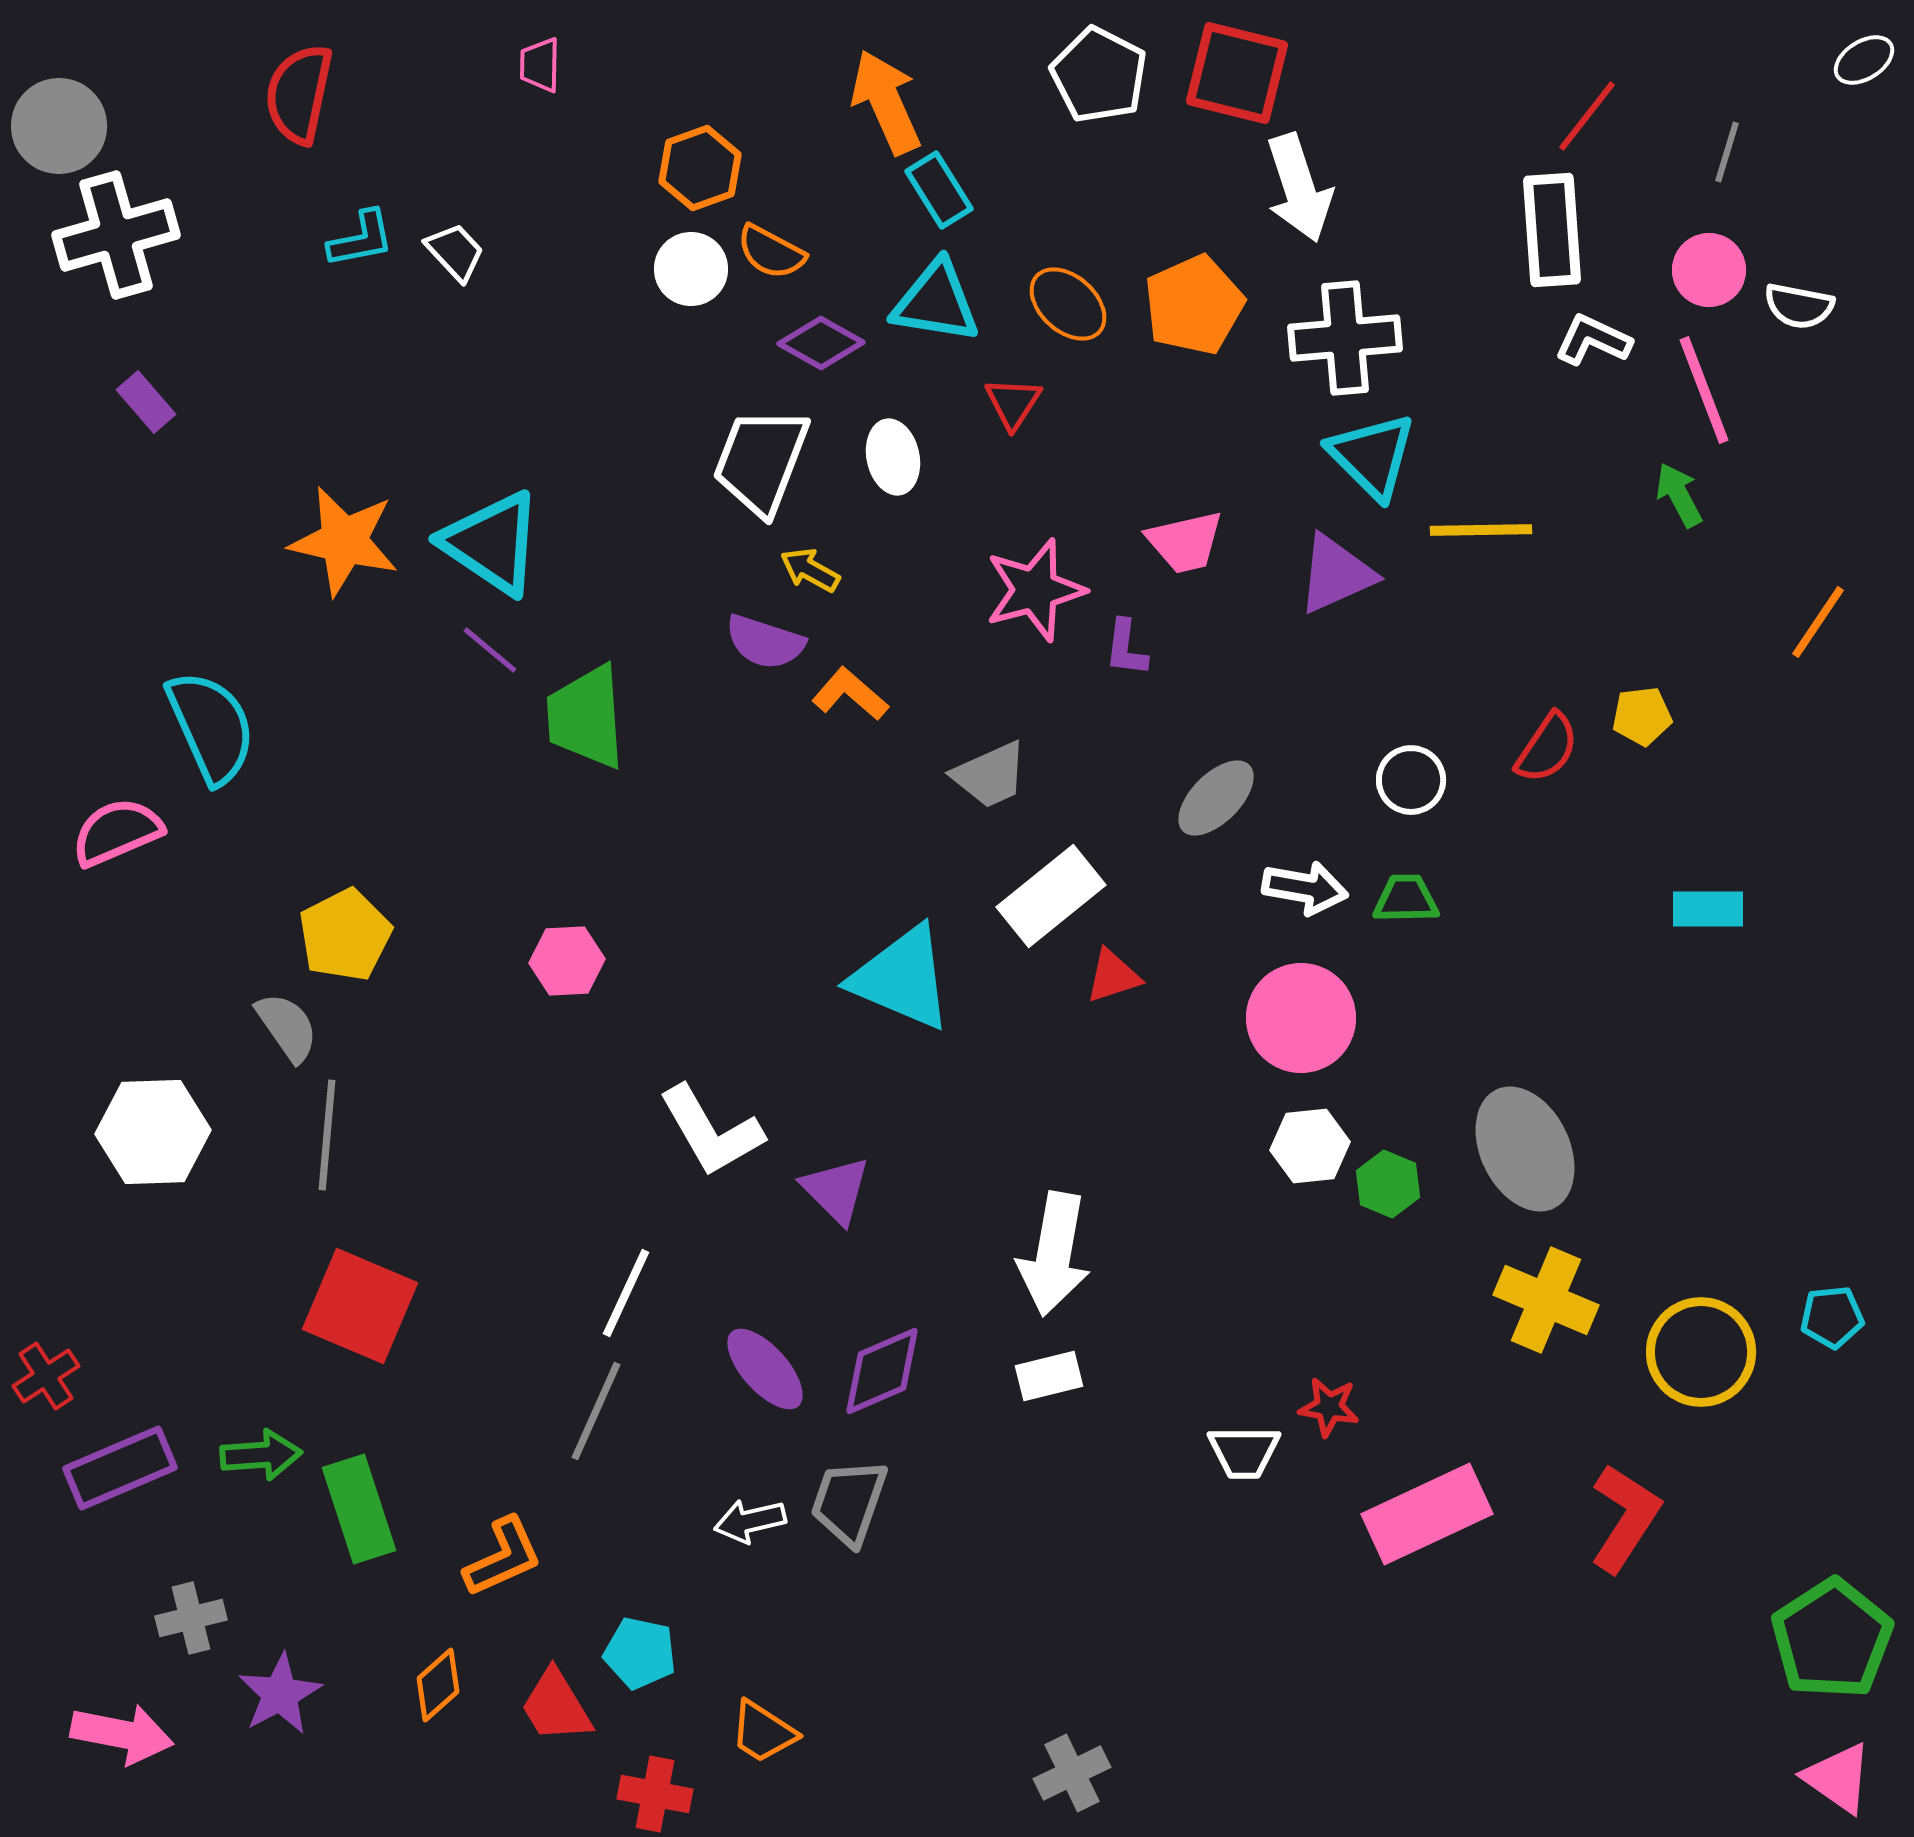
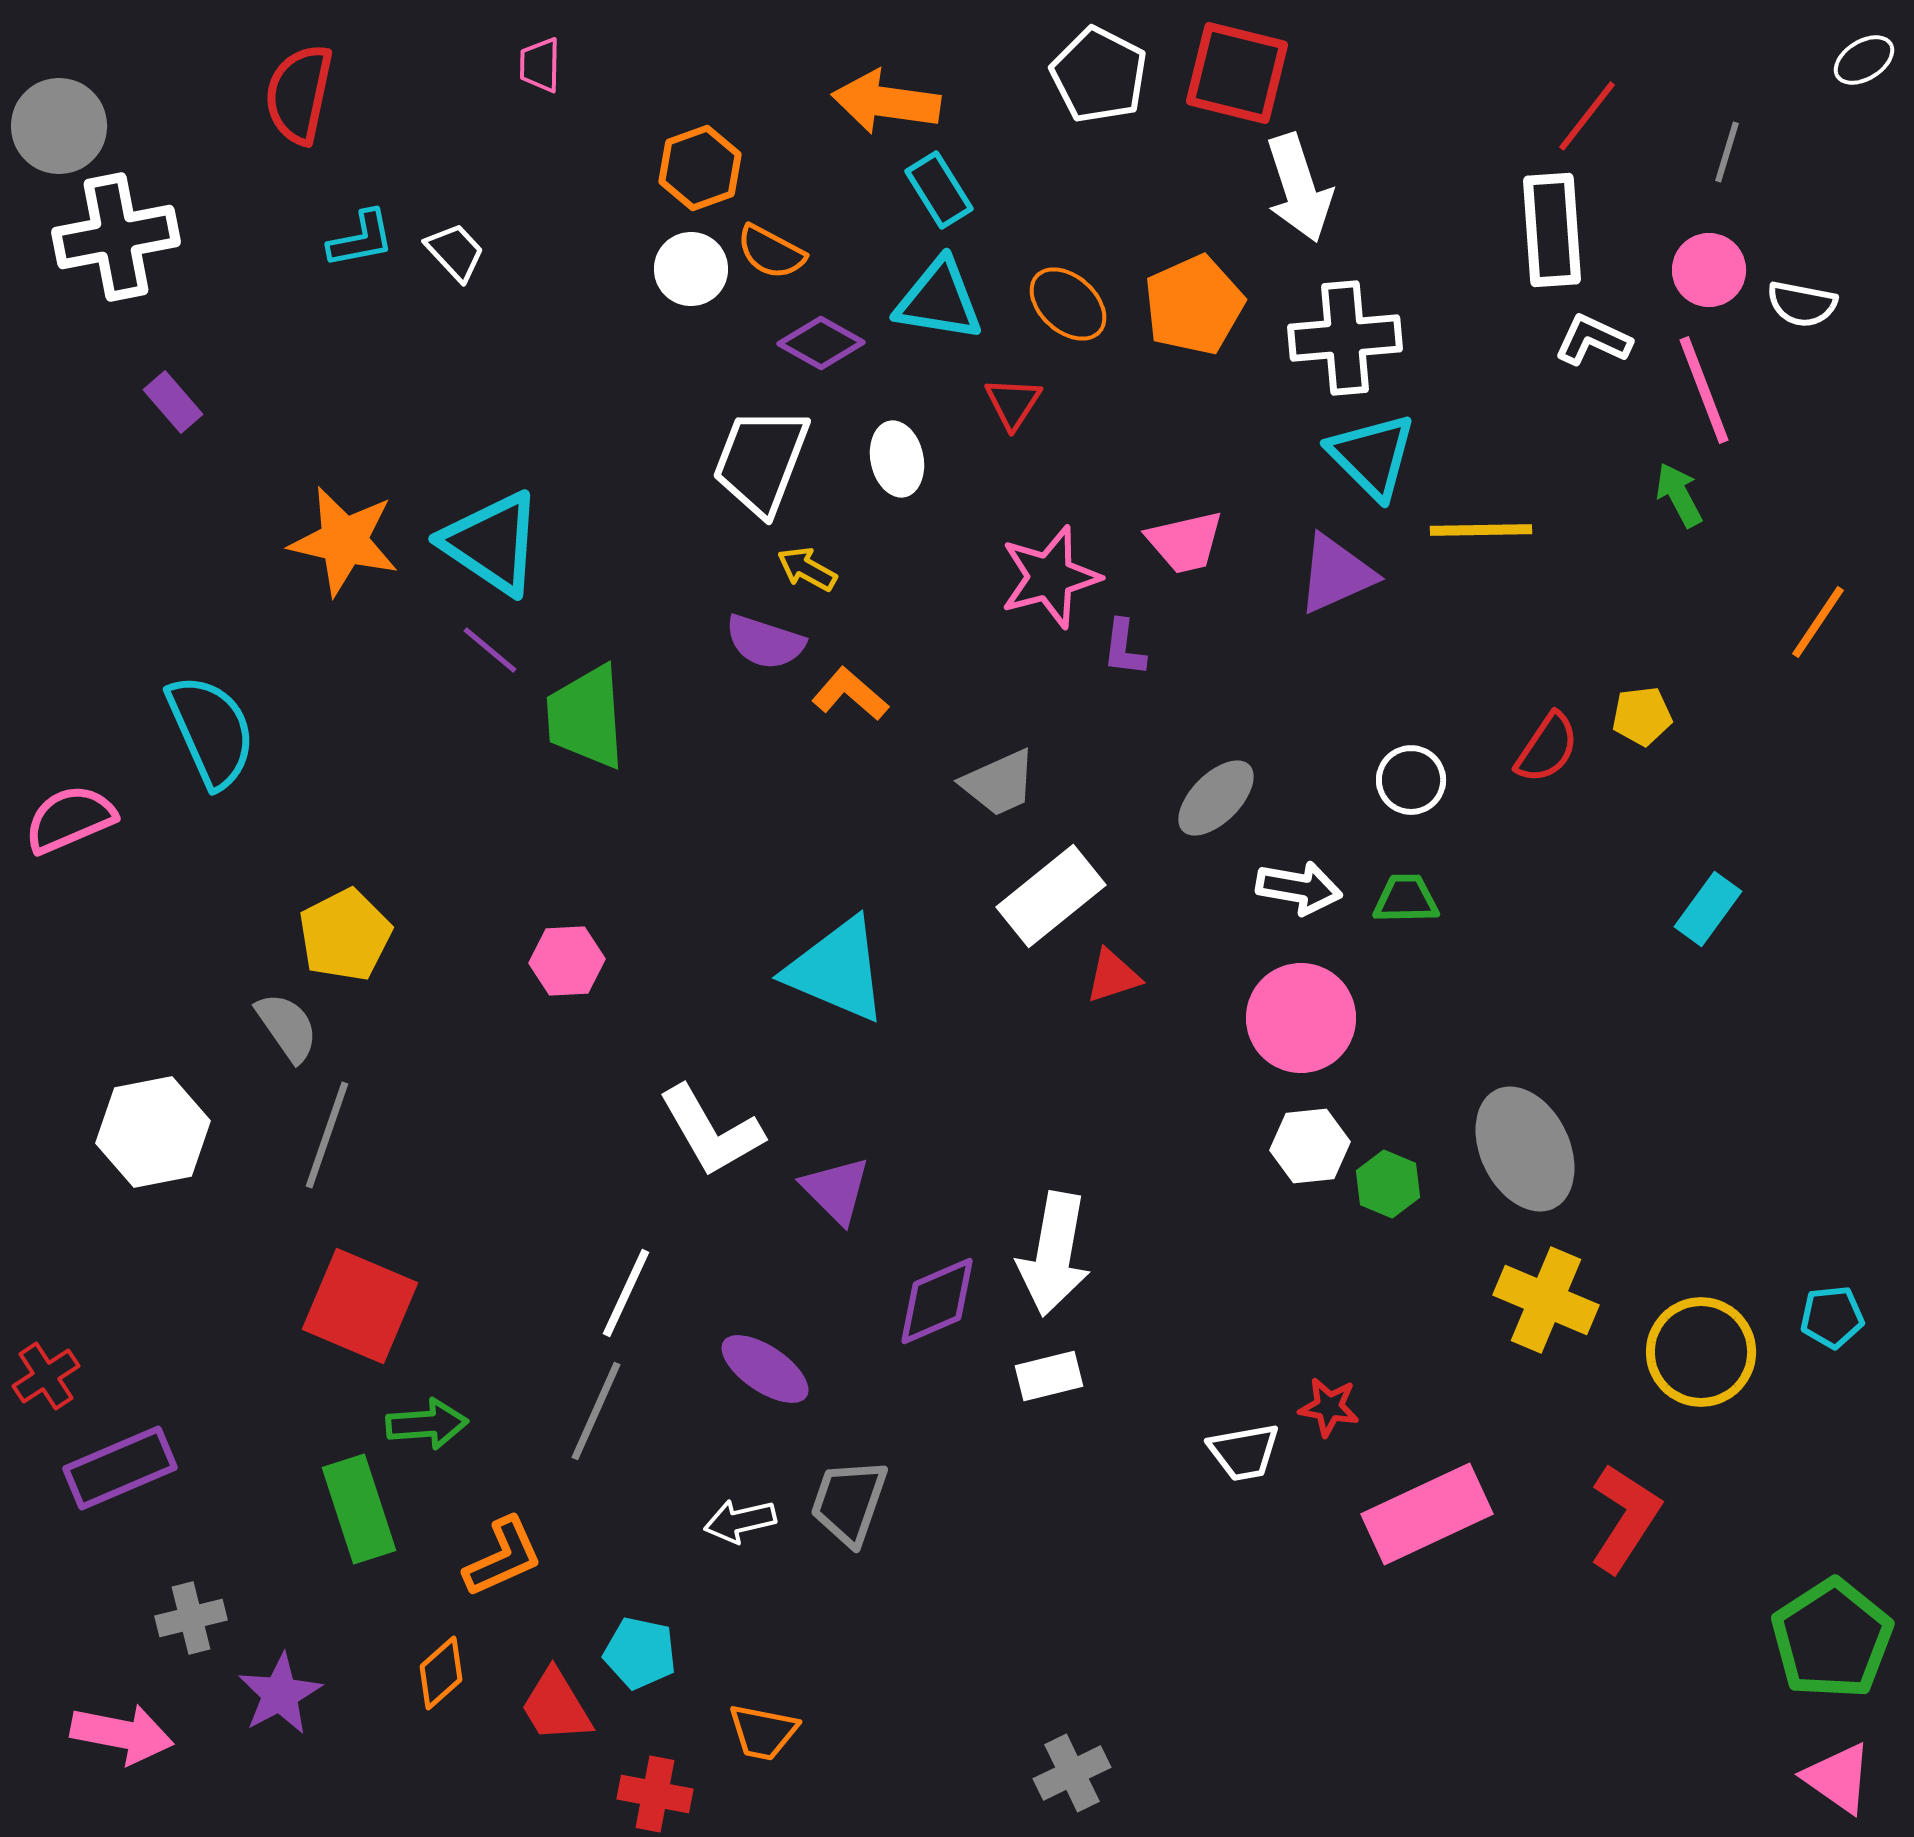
orange arrow at (886, 102): rotated 58 degrees counterclockwise
white cross at (116, 235): moved 2 px down; rotated 5 degrees clockwise
cyan triangle at (936, 302): moved 3 px right, 2 px up
white semicircle at (1799, 306): moved 3 px right, 2 px up
purple rectangle at (146, 402): moved 27 px right
white ellipse at (893, 457): moved 4 px right, 2 px down
yellow arrow at (810, 570): moved 3 px left, 1 px up
pink star at (1035, 590): moved 15 px right, 13 px up
purple L-shape at (1126, 648): moved 2 px left
cyan semicircle at (211, 727): moved 4 px down
gray trapezoid at (990, 775): moved 9 px right, 8 px down
pink semicircle at (117, 832): moved 47 px left, 13 px up
white arrow at (1305, 888): moved 6 px left
cyan rectangle at (1708, 909): rotated 54 degrees counterclockwise
cyan triangle at (902, 978): moved 65 px left, 8 px up
white hexagon at (153, 1132): rotated 9 degrees counterclockwise
gray line at (327, 1135): rotated 14 degrees clockwise
purple ellipse at (765, 1369): rotated 14 degrees counterclockwise
purple diamond at (882, 1371): moved 55 px right, 70 px up
white trapezoid at (1244, 1452): rotated 10 degrees counterclockwise
green arrow at (261, 1455): moved 166 px right, 31 px up
white arrow at (750, 1521): moved 10 px left
orange diamond at (438, 1685): moved 3 px right, 12 px up
orange trapezoid at (763, 1732): rotated 22 degrees counterclockwise
